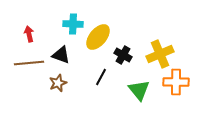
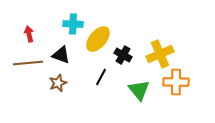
yellow ellipse: moved 2 px down
brown line: moved 1 px left
